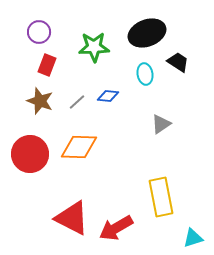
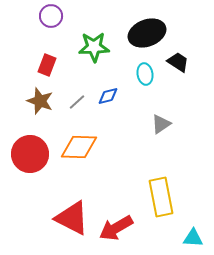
purple circle: moved 12 px right, 16 px up
blue diamond: rotated 20 degrees counterclockwise
cyan triangle: rotated 20 degrees clockwise
